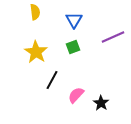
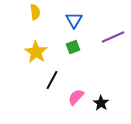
pink semicircle: moved 2 px down
